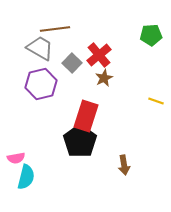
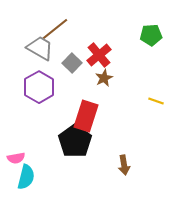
brown line: rotated 32 degrees counterclockwise
purple hexagon: moved 2 px left, 3 px down; rotated 16 degrees counterclockwise
black pentagon: moved 5 px left
